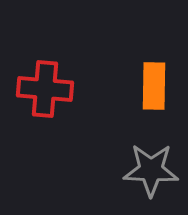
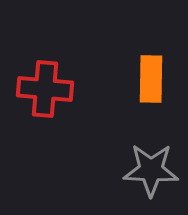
orange rectangle: moved 3 px left, 7 px up
